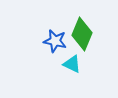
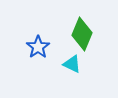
blue star: moved 17 px left, 6 px down; rotated 25 degrees clockwise
